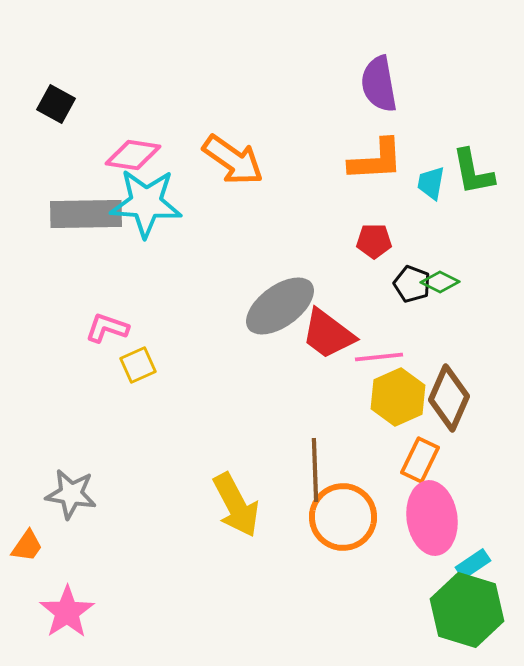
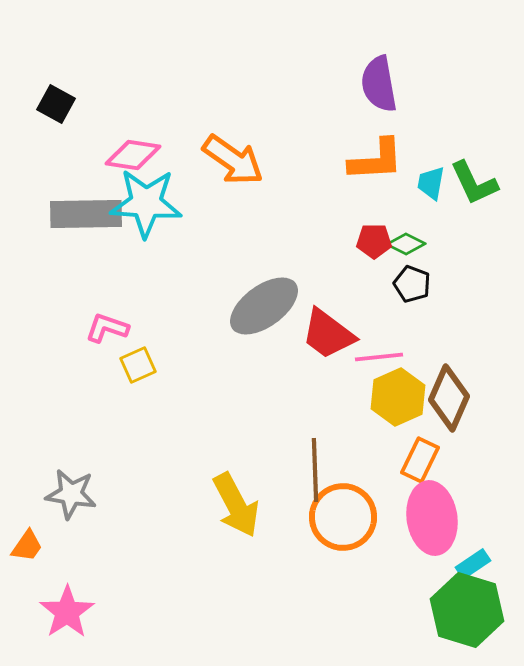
green L-shape: moved 1 px right, 11 px down; rotated 14 degrees counterclockwise
green diamond: moved 34 px left, 38 px up
gray ellipse: moved 16 px left
